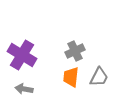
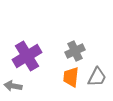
purple cross: moved 5 px right, 1 px down; rotated 28 degrees clockwise
gray trapezoid: moved 2 px left
gray arrow: moved 11 px left, 3 px up
